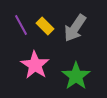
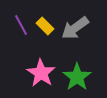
gray arrow: rotated 20 degrees clockwise
pink star: moved 6 px right, 8 px down
green star: moved 1 px right, 1 px down
